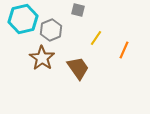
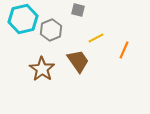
yellow line: rotated 28 degrees clockwise
brown star: moved 11 px down
brown trapezoid: moved 7 px up
